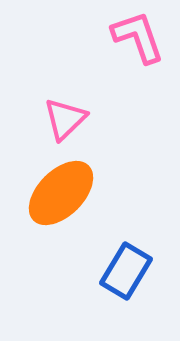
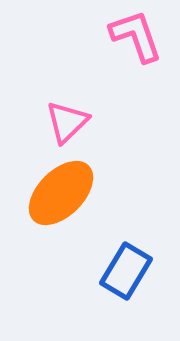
pink L-shape: moved 2 px left, 1 px up
pink triangle: moved 2 px right, 3 px down
